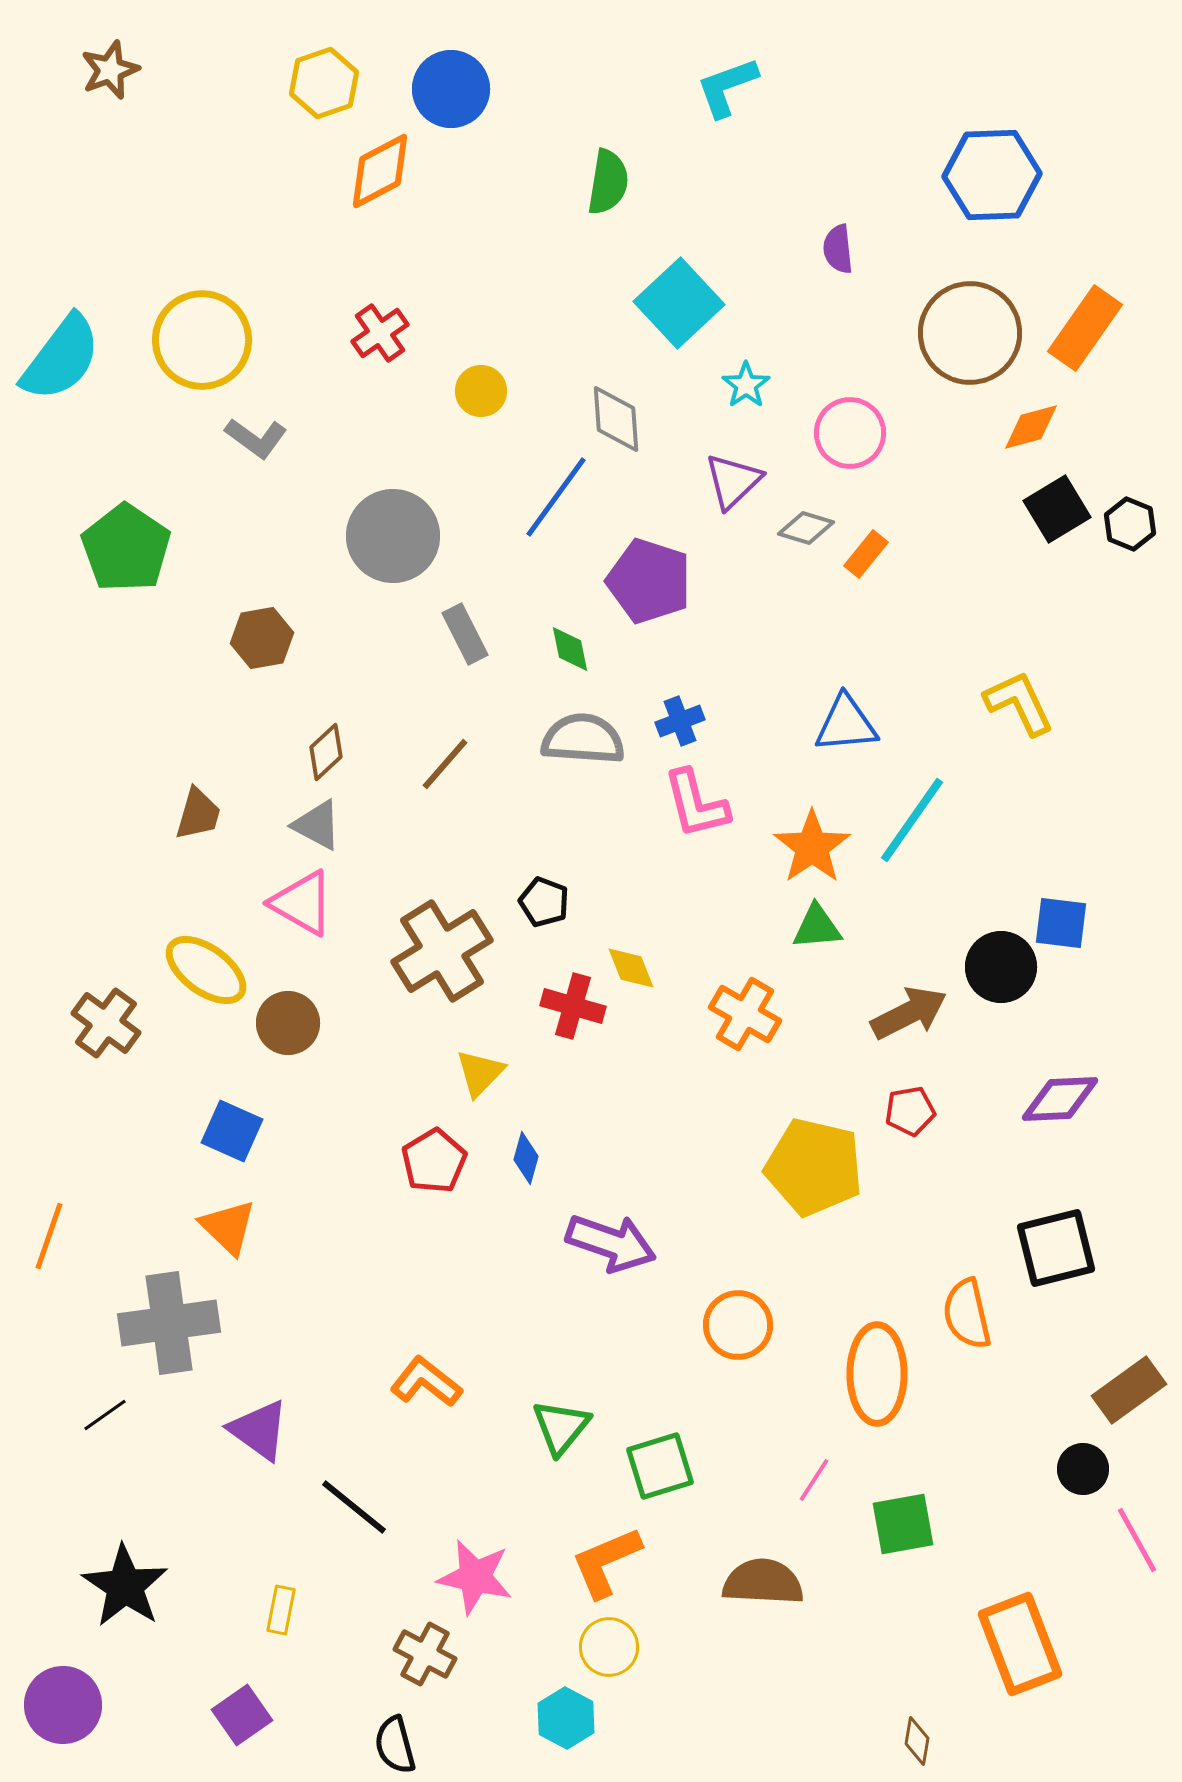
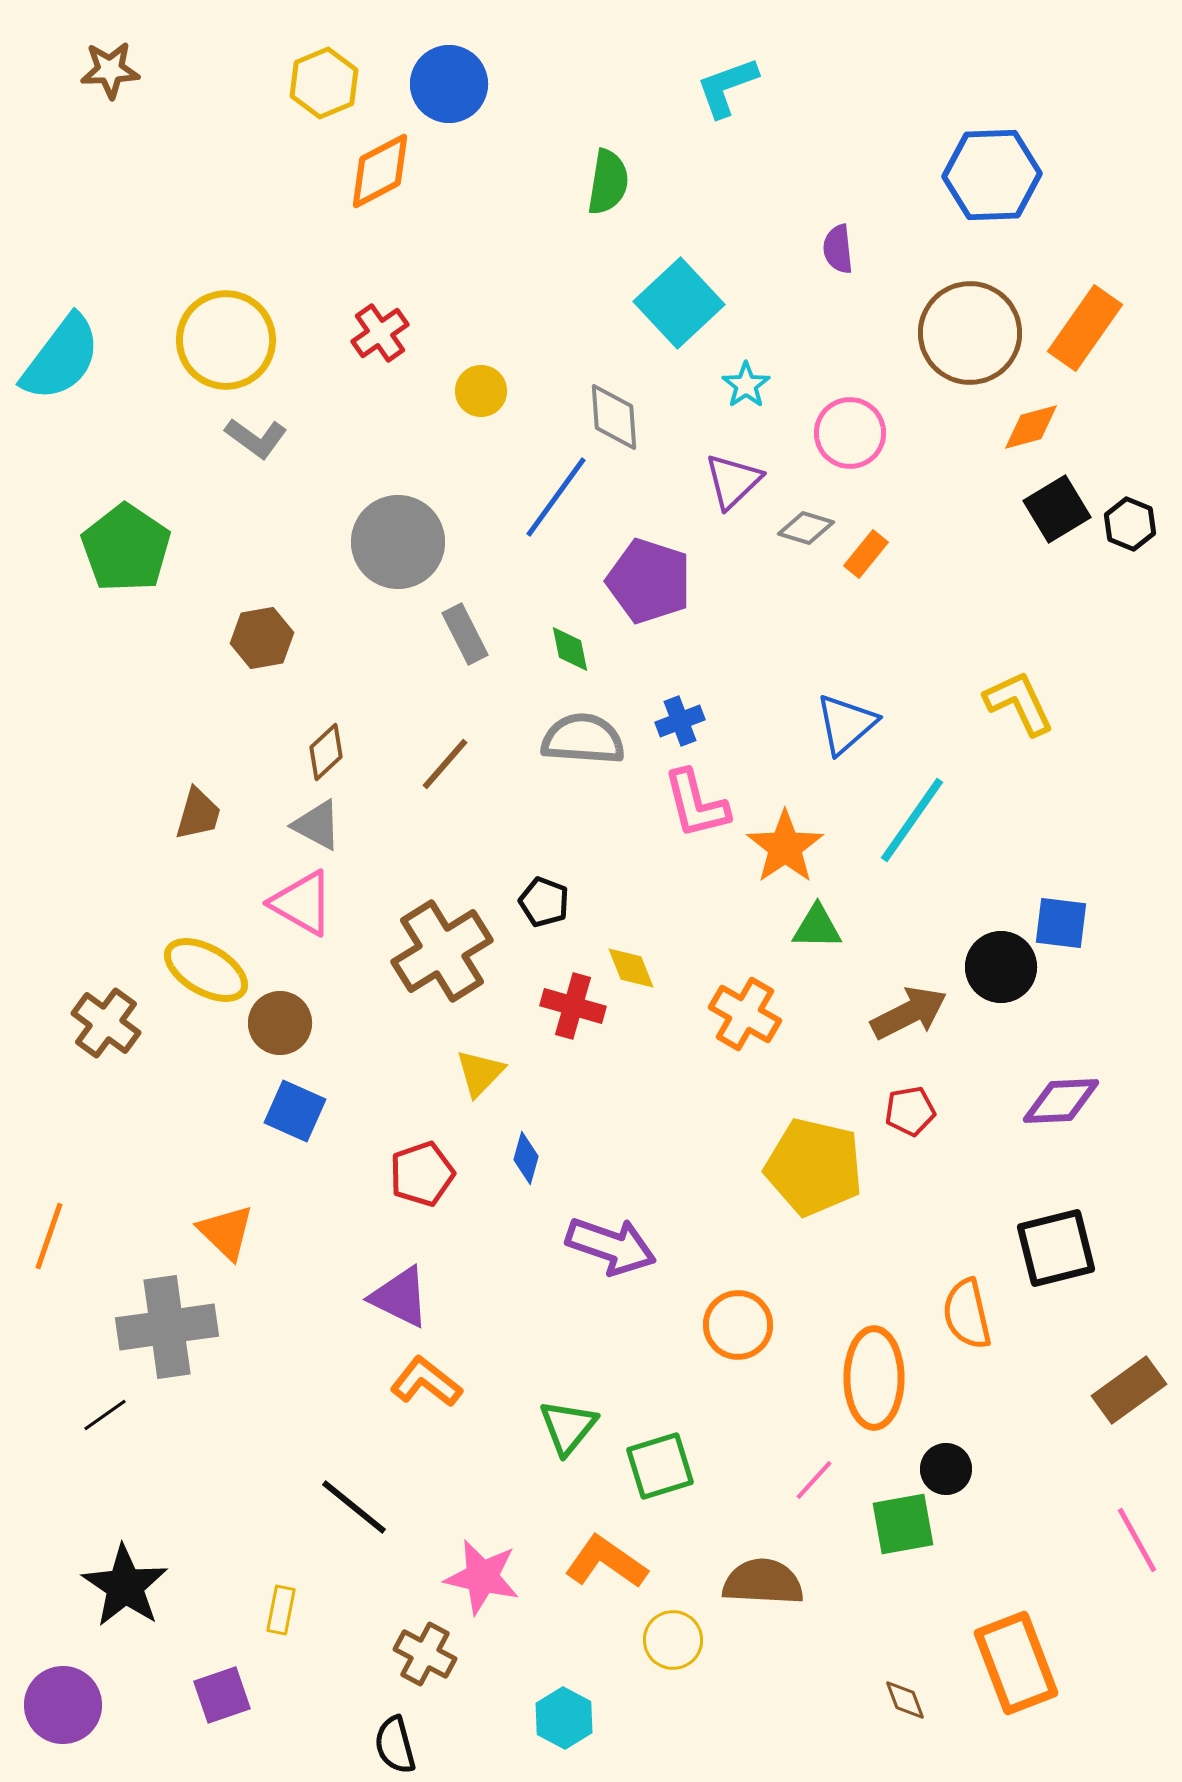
brown star at (110, 70): rotated 18 degrees clockwise
yellow hexagon at (324, 83): rotated 4 degrees counterclockwise
blue circle at (451, 89): moved 2 px left, 5 px up
yellow circle at (202, 340): moved 24 px right
gray diamond at (616, 419): moved 2 px left, 2 px up
gray circle at (393, 536): moved 5 px right, 6 px down
blue triangle at (846, 724): rotated 36 degrees counterclockwise
orange star at (812, 847): moved 27 px left
green triangle at (817, 927): rotated 6 degrees clockwise
yellow ellipse at (206, 970): rotated 6 degrees counterclockwise
brown circle at (288, 1023): moved 8 px left
purple diamond at (1060, 1099): moved 1 px right, 2 px down
blue square at (232, 1131): moved 63 px right, 20 px up
red pentagon at (434, 1161): moved 12 px left, 13 px down; rotated 12 degrees clockwise
orange triangle at (228, 1227): moved 2 px left, 5 px down
purple arrow at (611, 1243): moved 3 px down
gray cross at (169, 1323): moved 2 px left, 4 px down
orange ellipse at (877, 1374): moved 3 px left, 4 px down
green triangle at (561, 1427): moved 7 px right
purple triangle at (259, 1430): moved 141 px right, 133 px up; rotated 10 degrees counterclockwise
black circle at (1083, 1469): moved 137 px left
pink line at (814, 1480): rotated 9 degrees clockwise
orange L-shape at (606, 1562): rotated 58 degrees clockwise
pink star at (475, 1577): moved 7 px right
orange rectangle at (1020, 1644): moved 4 px left, 19 px down
yellow circle at (609, 1647): moved 64 px right, 7 px up
purple square at (242, 1715): moved 20 px left, 20 px up; rotated 16 degrees clockwise
cyan hexagon at (566, 1718): moved 2 px left
brown diamond at (917, 1741): moved 12 px left, 41 px up; rotated 30 degrees counterclockwise
